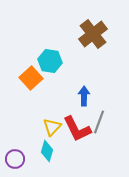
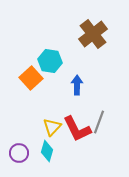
blue arrow: moved 7 px left, 11 px up
purple circle: moved 4 px right, 6 px up
